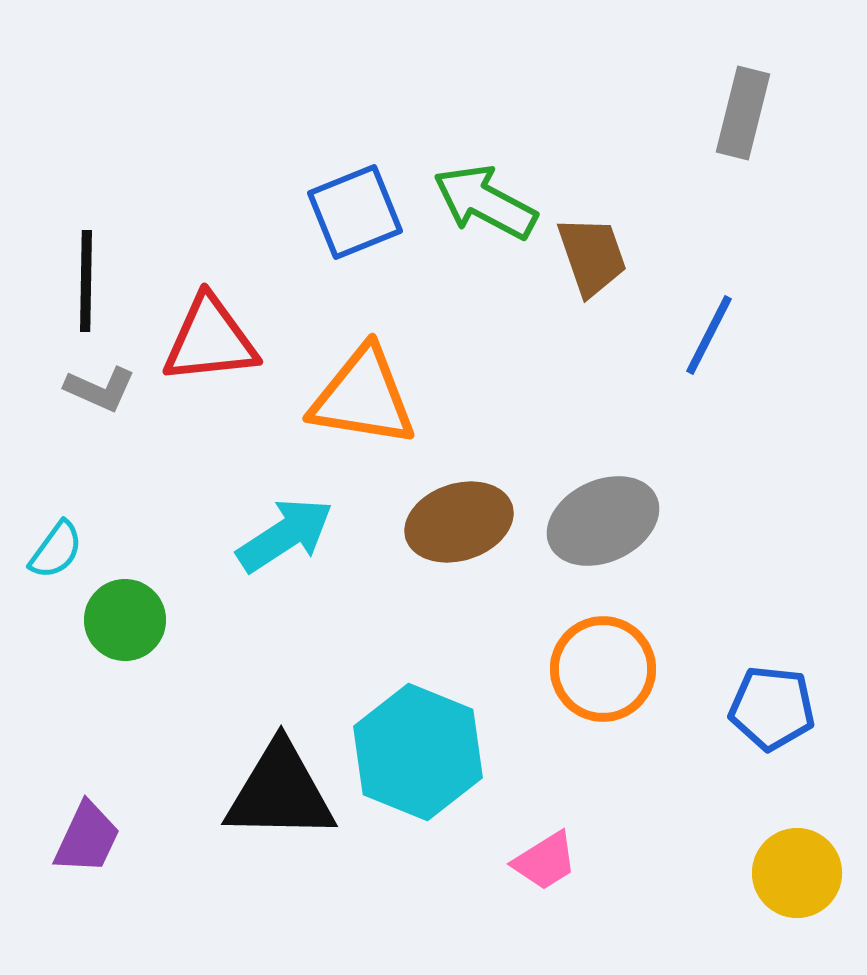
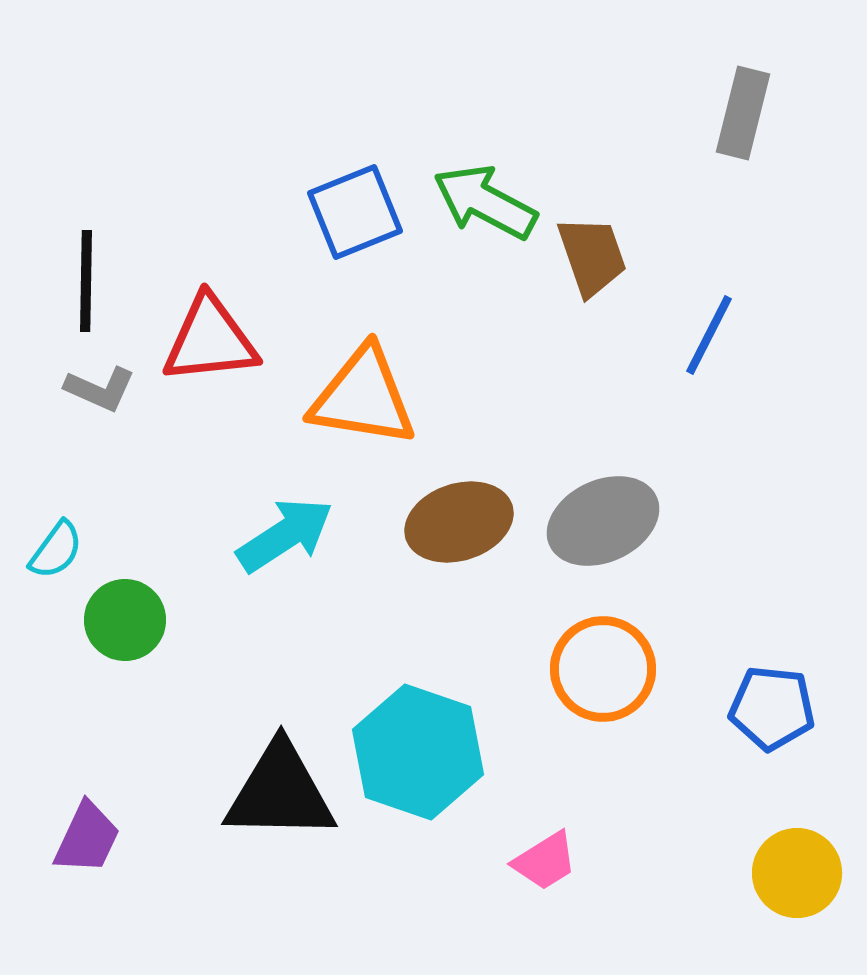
cyan hexagon: rotated 3 degrees counterclockwise
